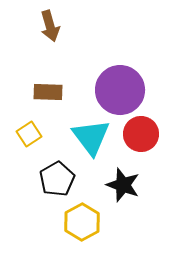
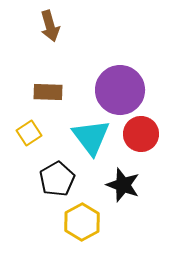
yellow square: moved 1 px up
